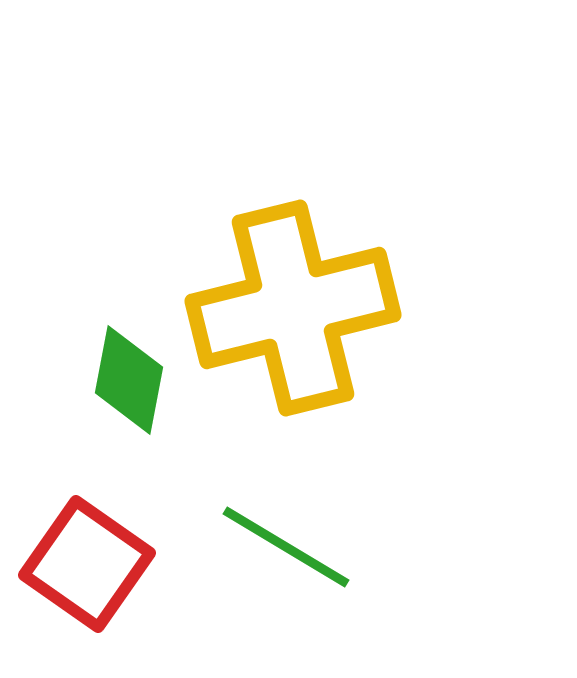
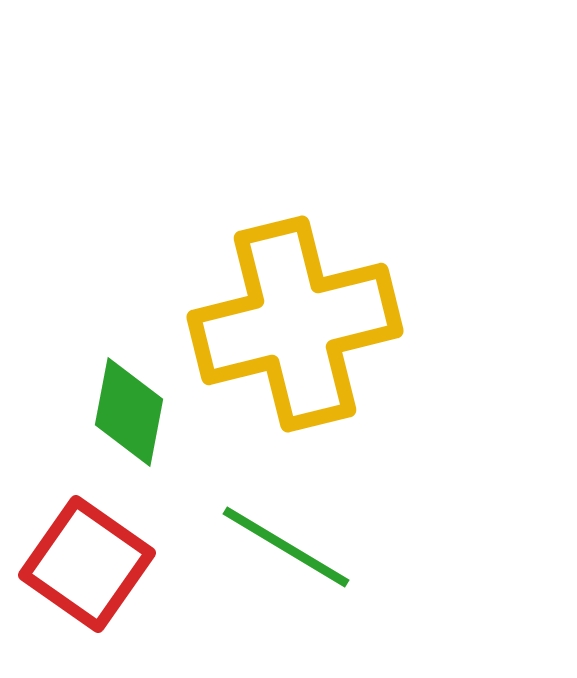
yellow cross: moved 2 px right, 16 px down
green diamond: moved 32 px down
